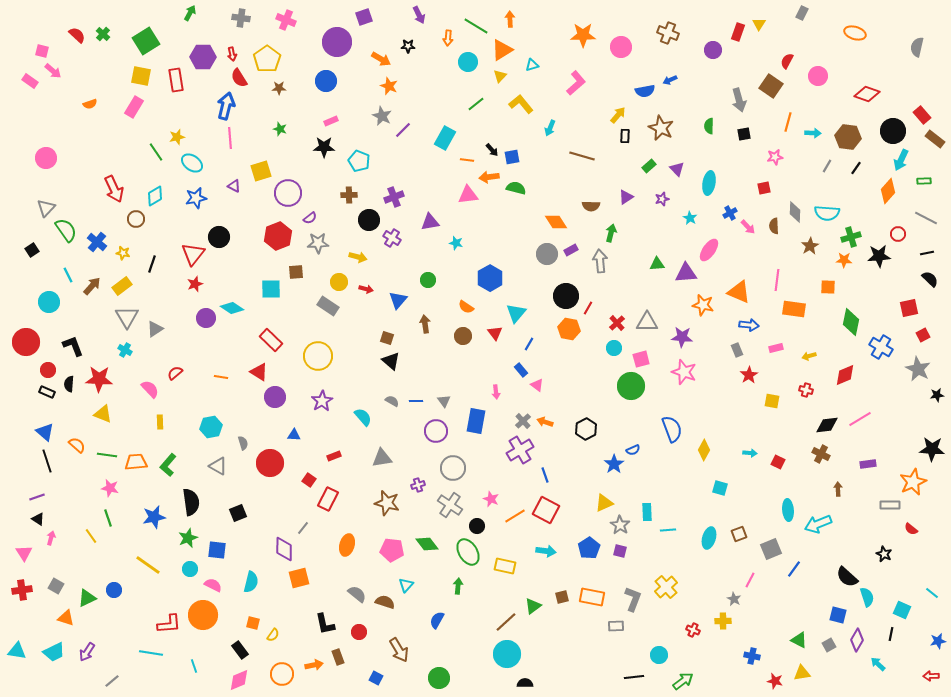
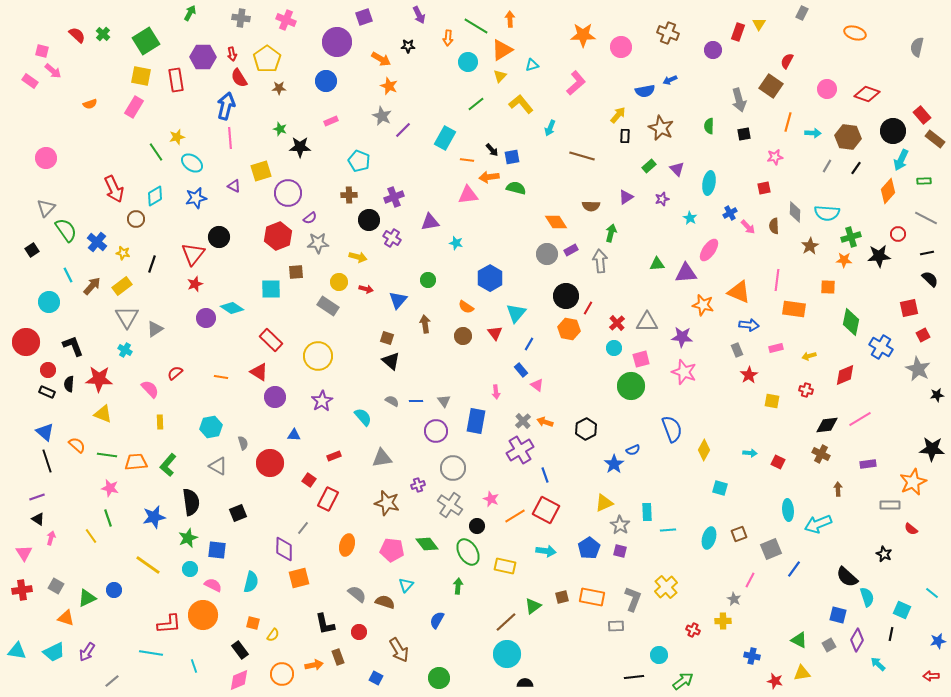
pink circle at (818, 76): moved 9 px right, 13 px down
black star at (324, 147): moved 24 px left
